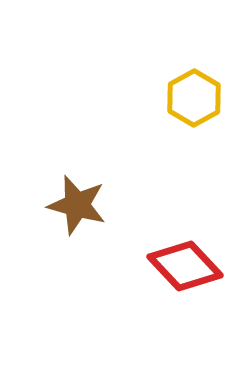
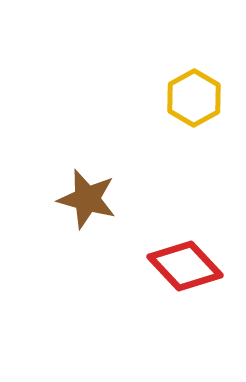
brown star: moved 10 px right, 6 px up
